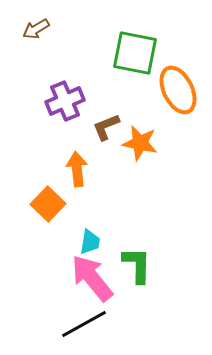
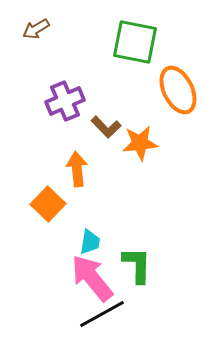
green square: moved 11 px up
brown L-shape: rotated 112 degrees counterclockwise
orange star: rotated 18 degrees counterclockwise
black line: moved 18 px right, 10 px up
